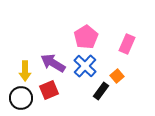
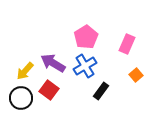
blue cross: rotated 15 degrees clockwise
yellow arrow: rotated 42 degrees clockwise
orange square: moved 19 px right, 1 px up
red square: rotated 30 degrees counterclockwise
